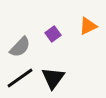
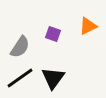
purple square: rotated 35 degrees counterclockwise
gray semicircle: rotated 10 degrees counterclockwise
